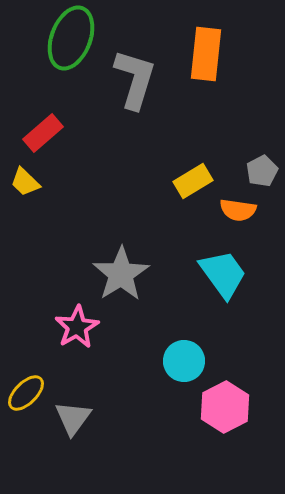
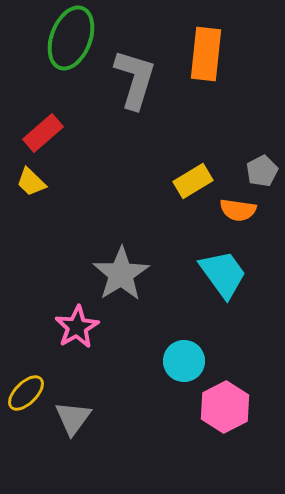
yellow trapezoid: moved 6 px right
